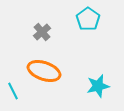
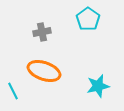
gray cross: rotated 30 degrees clockwise
